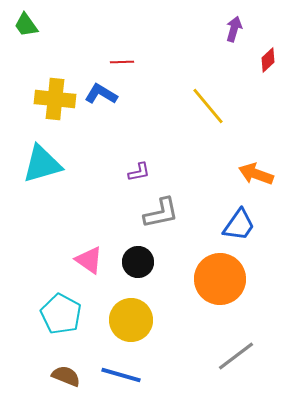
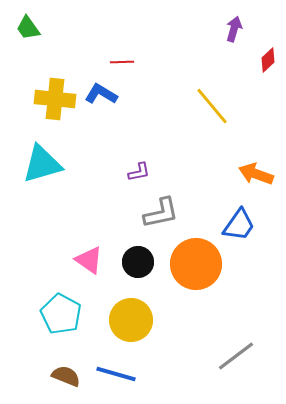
green trapezoid: moved 2 px right, 3 px down
yellow line: moved 4 px right
orange circle: moved 24 px left, 15 px up
blue line: moved 5 px left, 1 px up
